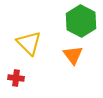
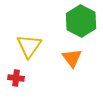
yellow triangle: moved 3 px down; rotated 20 degrees clockwise
orange triangle: moved 1 px left, 3 px down
